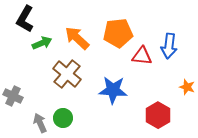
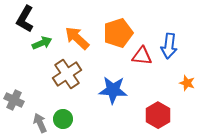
orange pentagon: rotated 12 degrees counterclockwise
brown cross: rotated 16 degrees clockwise
orange star: moved 4 px up
gray cross: moved 1 px right, 4 px down
green circle: moved 1 px down
